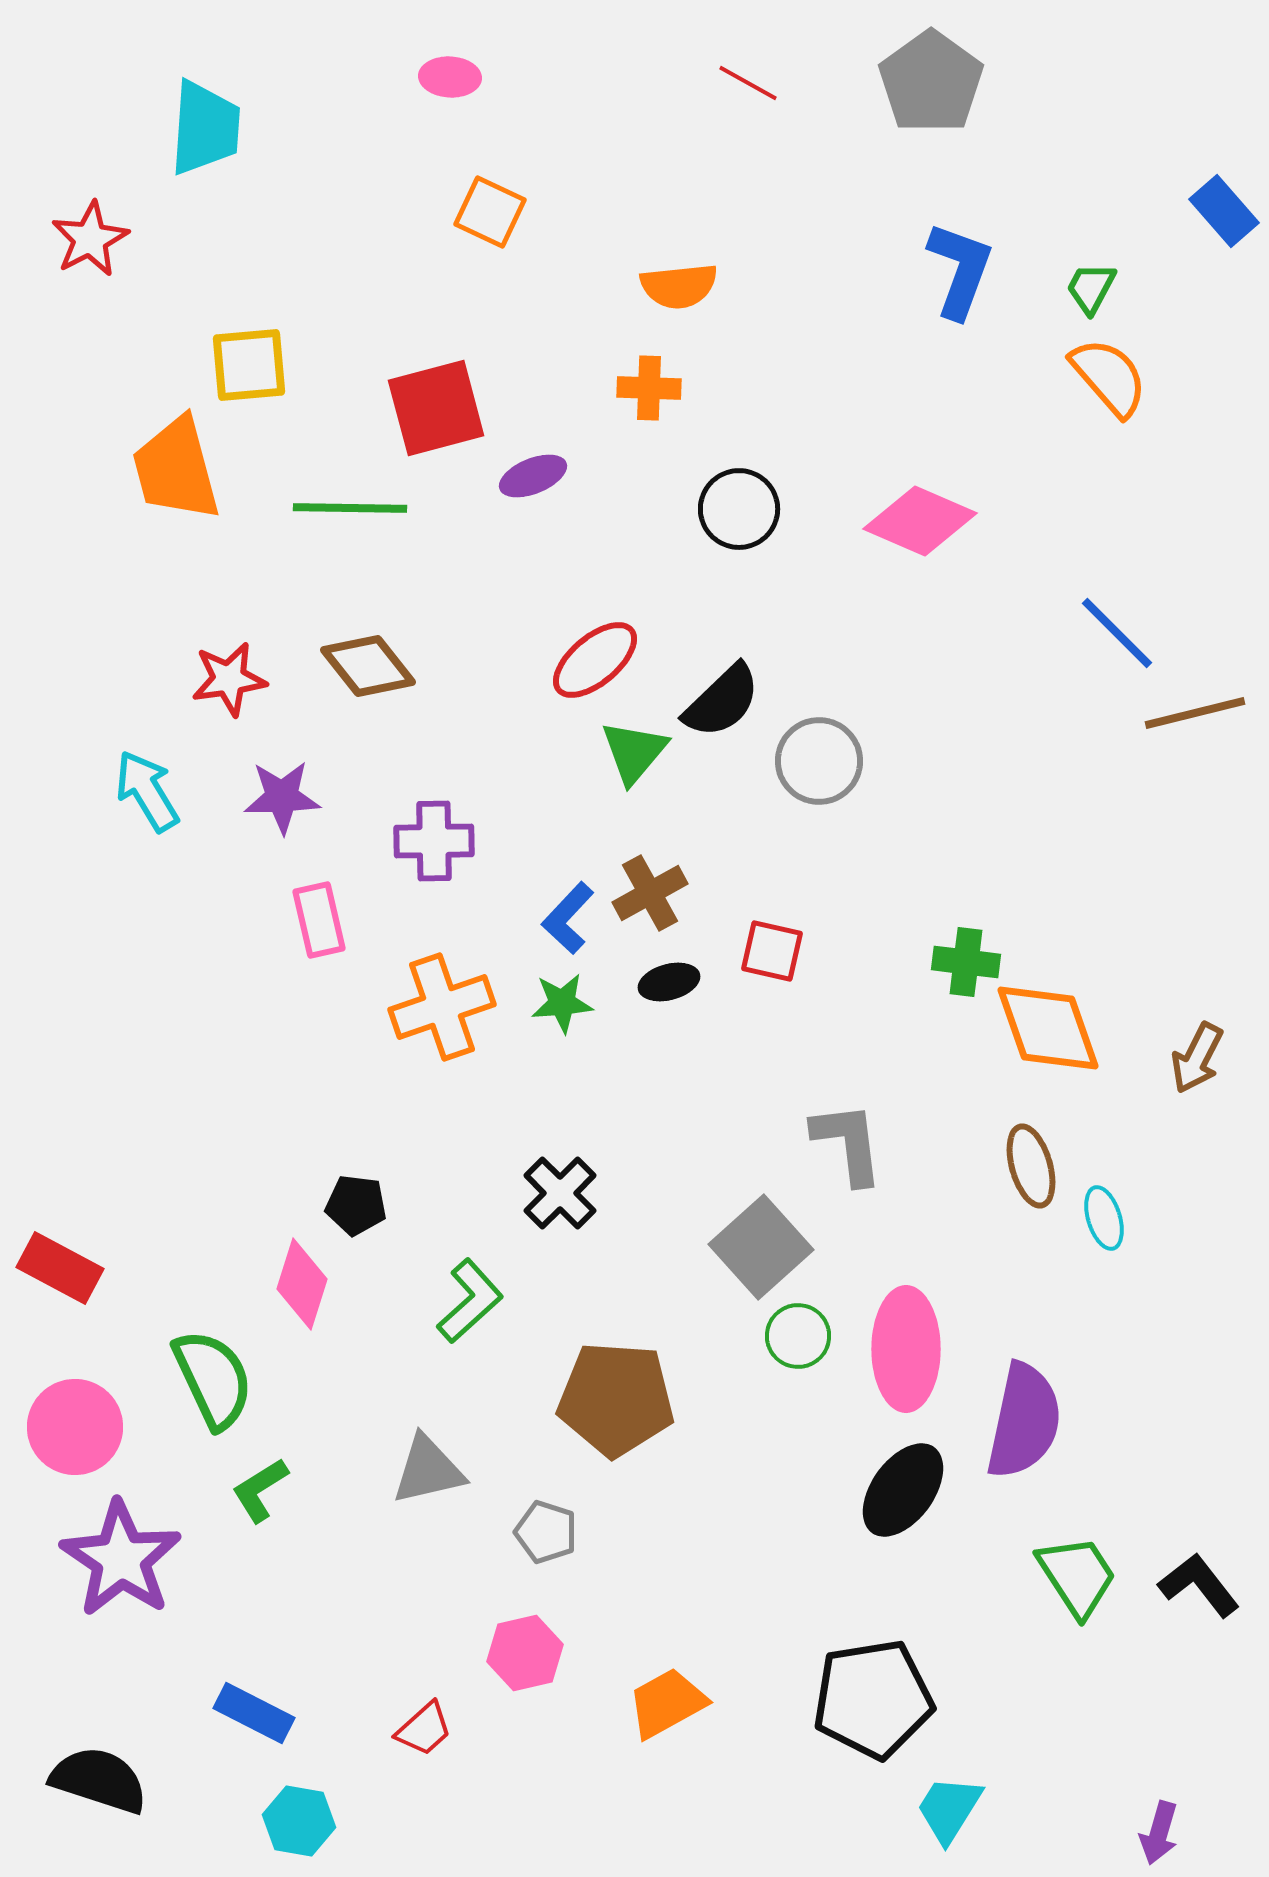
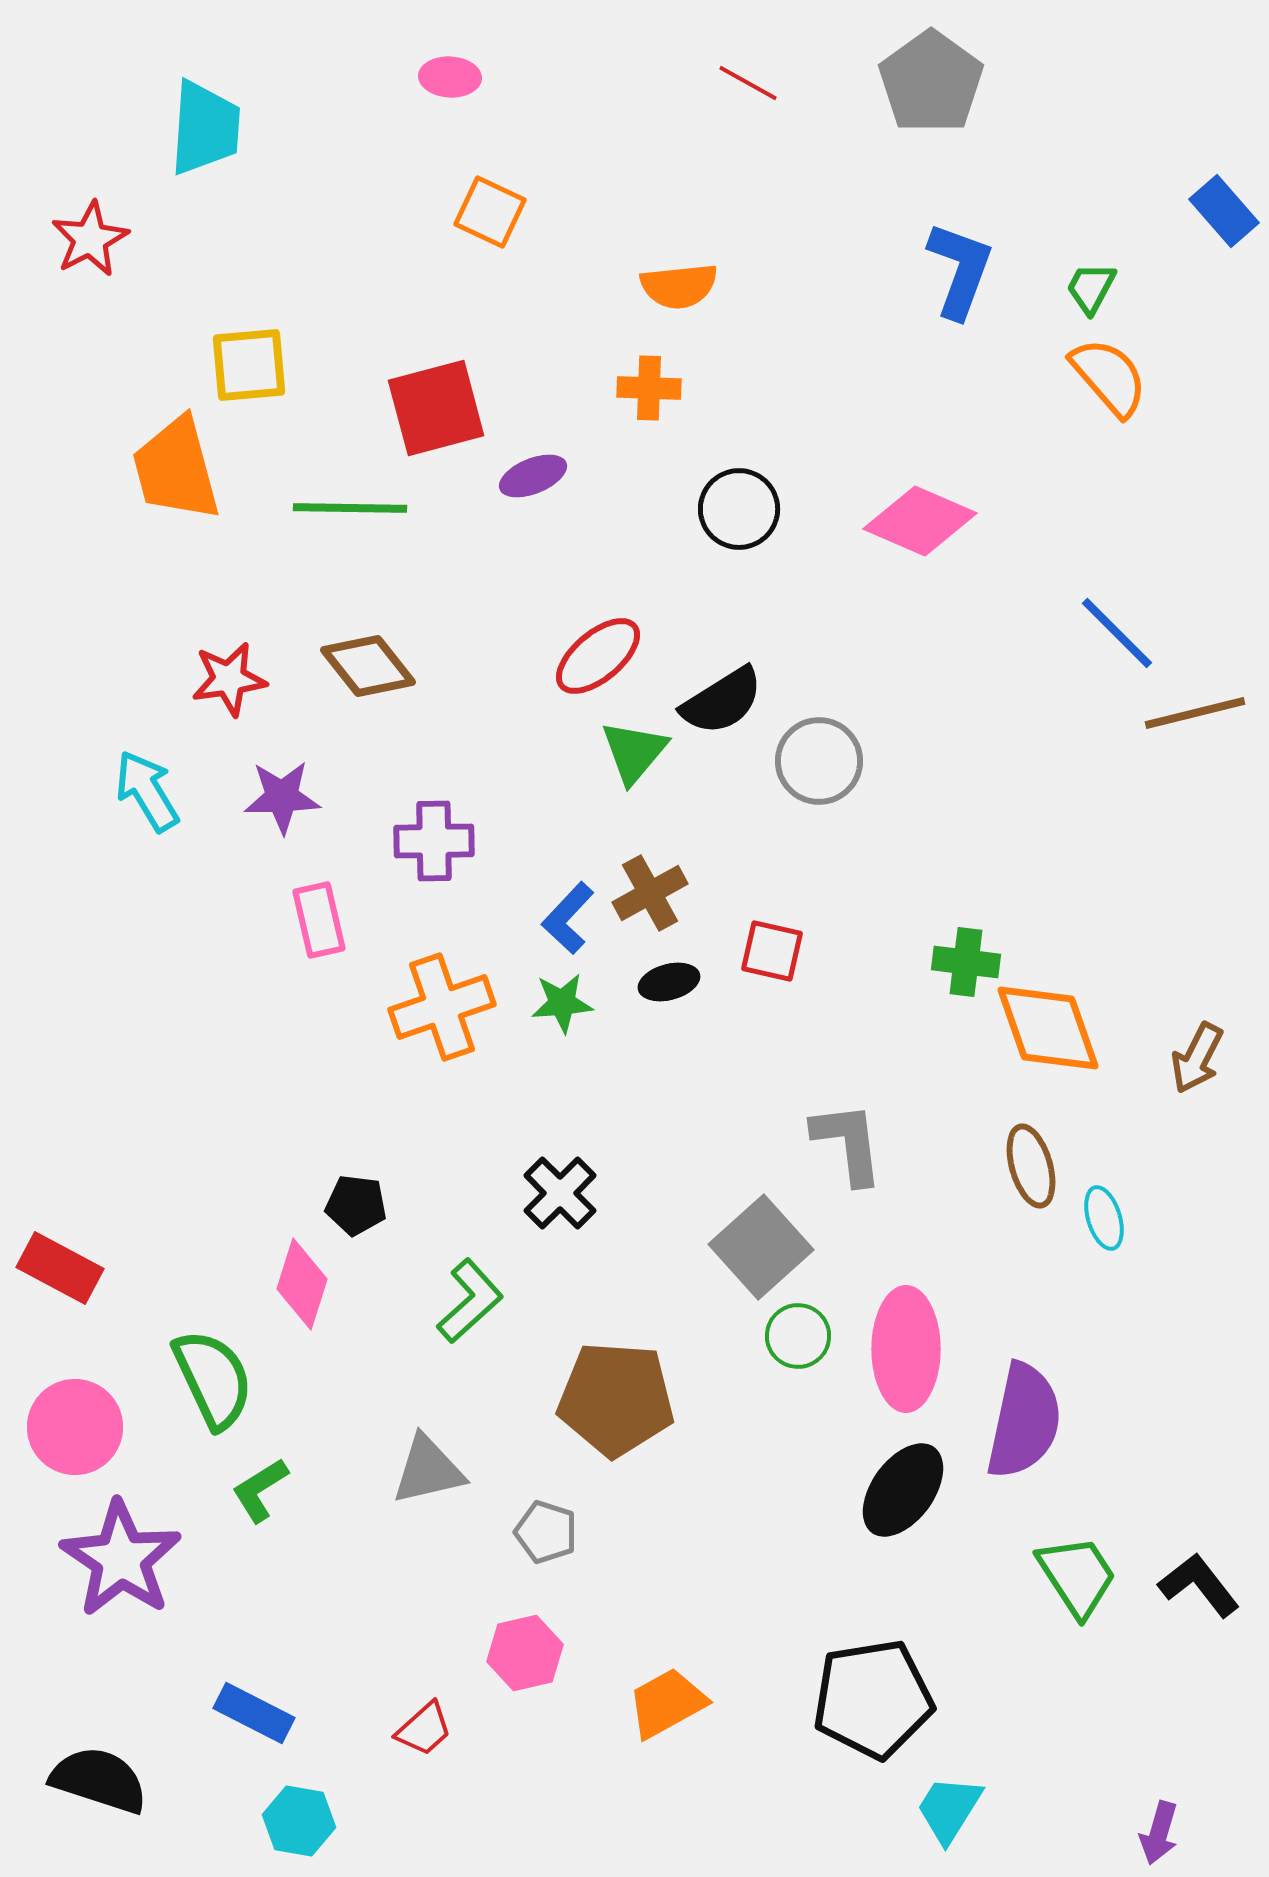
red ellipse at (595, 660): moved 3 px right, 4 px up
black semicircle at (722, 701): rotated 12 degrees clockwise
